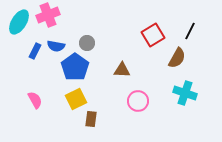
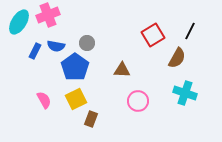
pink semicircle: moved 9 px right
brown rectangle: rotated 14 degrees clockwise
